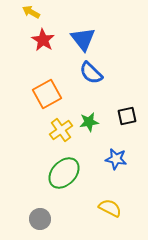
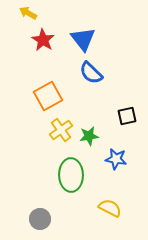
yellow arrow: moved 3 px left, 1 px down
orange square: moved 1 px right, 2 px down
green star: moved 14 px down
green ellipse: moved 7 px right, 2 px down; rotated 44 degrees counterclockwise
